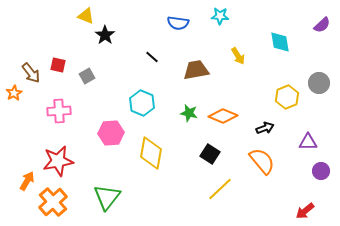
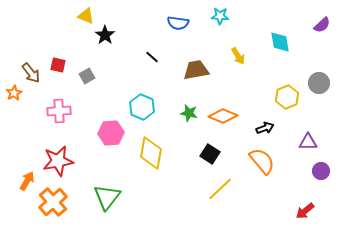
cyan hexagon: moved 4 px down
